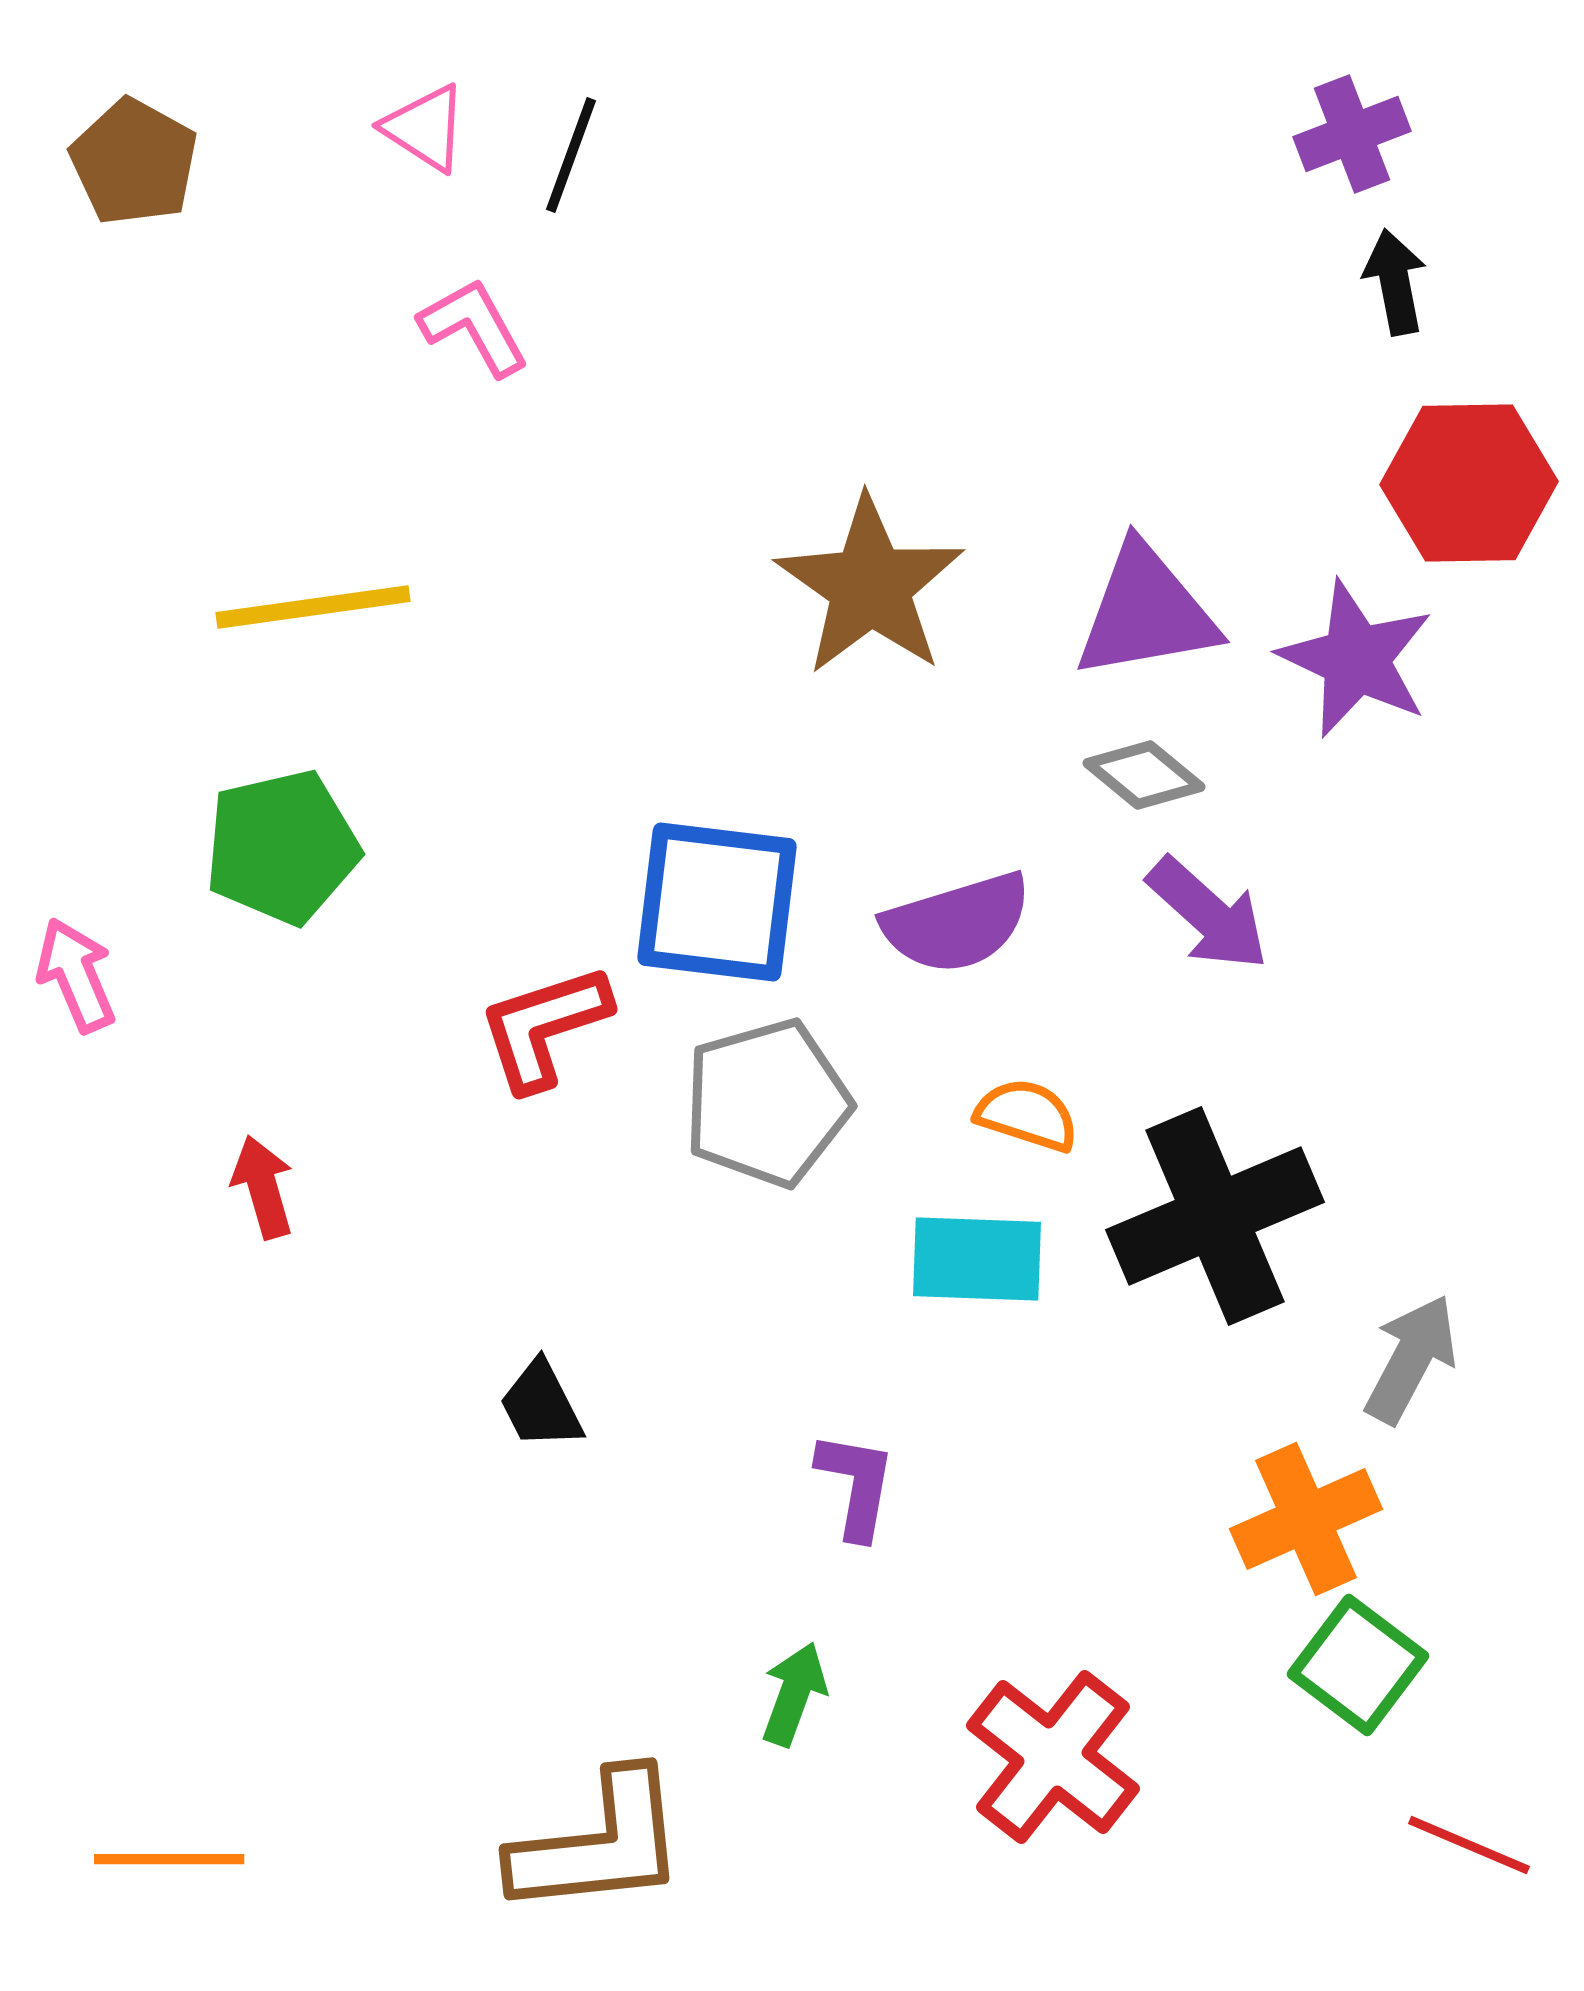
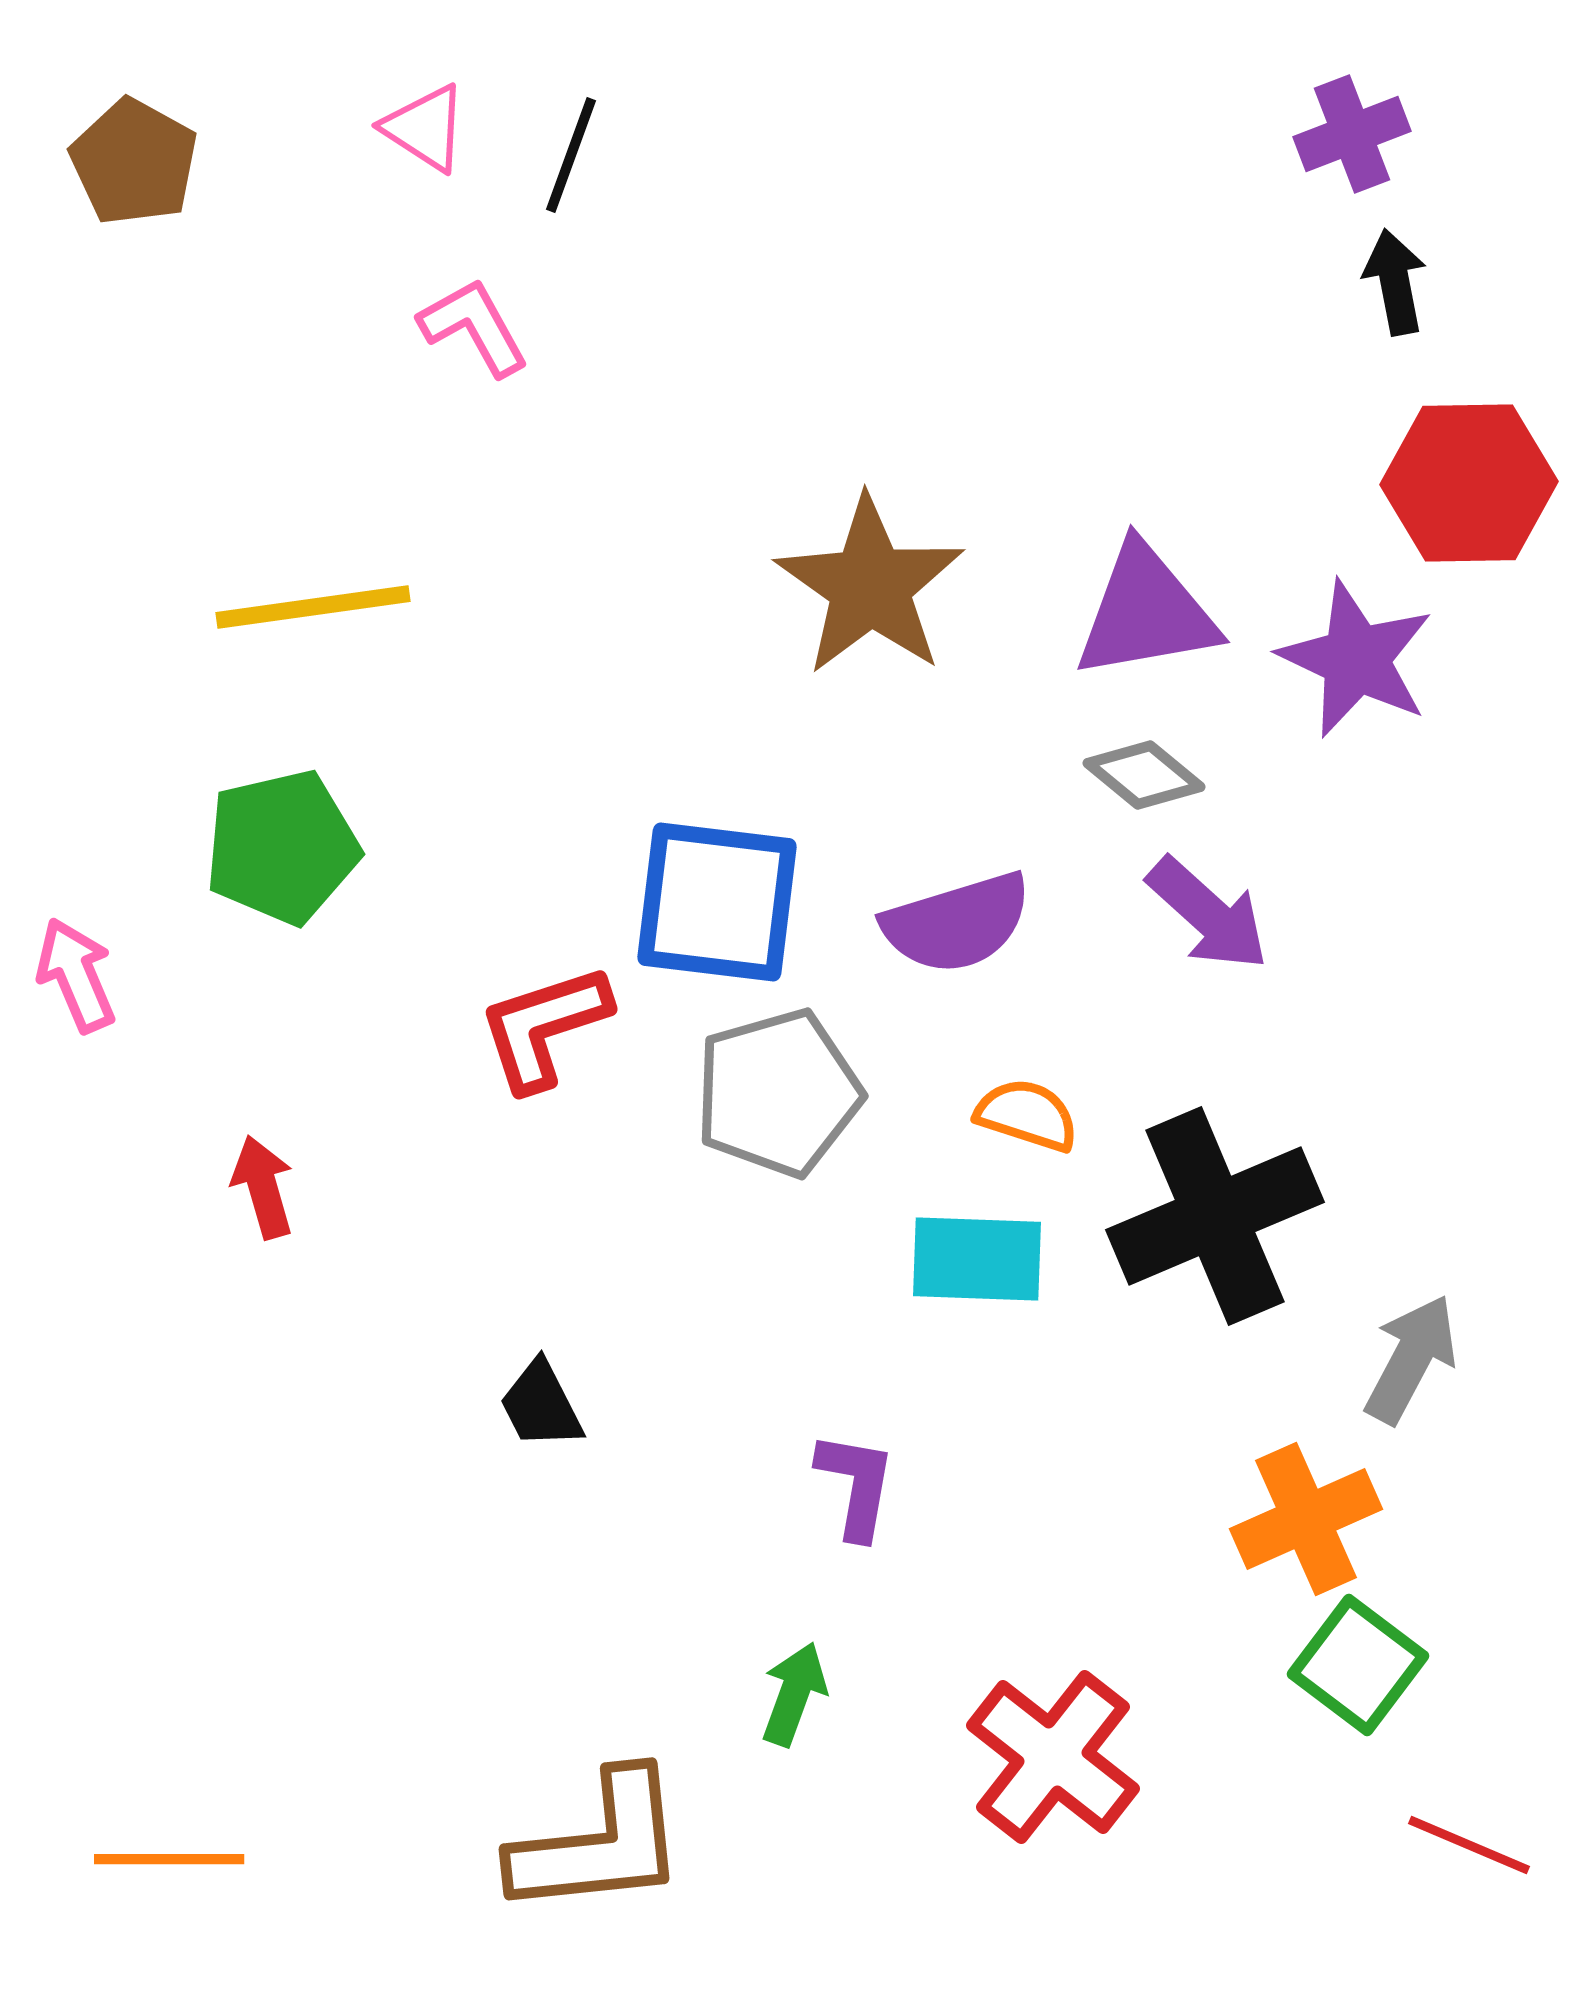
gray pentagon: moved 11 px right, 10 px up
